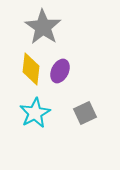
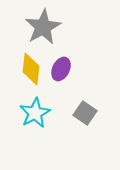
gray star: rotated 9 degrees clockwise
purple ellipse: moved 1 px right, 2 px up
gray square: rotated 30 degrees counterclockwise
